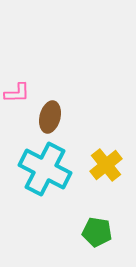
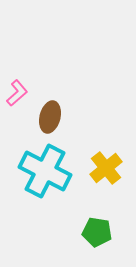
pink L-shape: rotated 40 degrees counterclockwise
yellow cross: moved 3 px down
cyan cross: moved 2 px down
